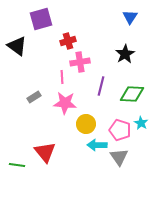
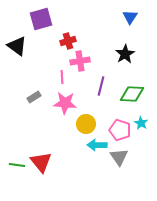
pink cross: moved 1 px up
red triangle: moved 4 px left, 10 px down
